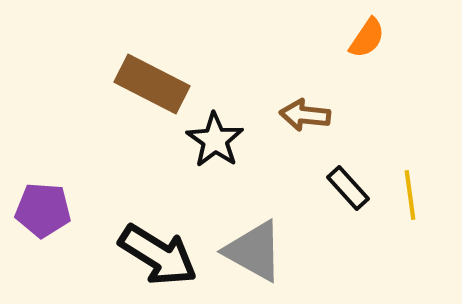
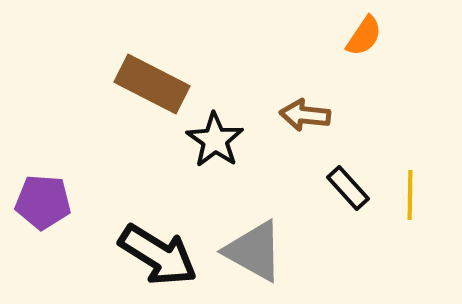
orange semicircle: moved 3 px left, 2 px up
yellow line: rotated 9 degrees clockwise
purple pentagon: moved 8 px up
